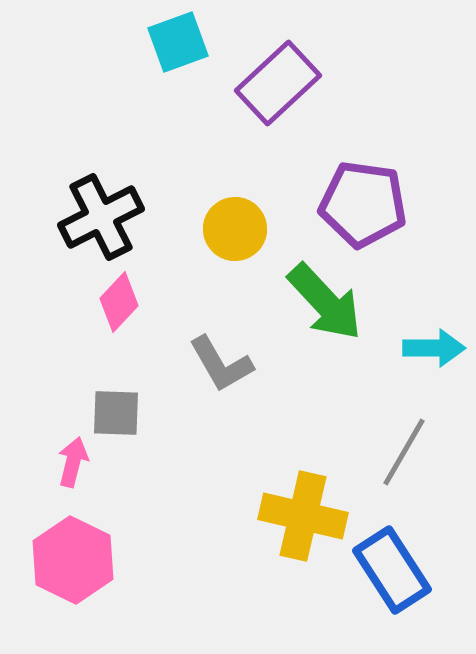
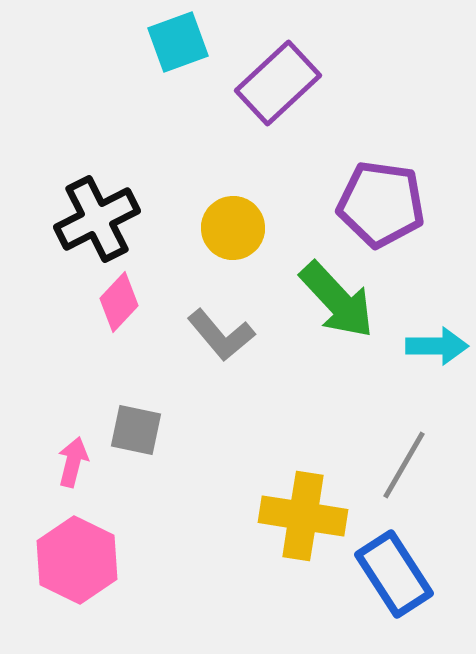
purple pentagon: moved 18 px right
black cross: moved 4 px left, 2 px down
yellow circle: moved 2 px left, 1 px up
green arrow: moved 12 px right, 2 px up
cyan arrow: moved 3 px right, 2 px up
gray L-shape: moved 29 px up; rotated 10 degrees counterclockwise
gray square: moved 20 px right, 17 px down; rotated 10 degrees clockwise
gray line: moved 13 px down
yellow cross: rotated 4 degrees counterclockwise
pink hexagon: moved 4 px right
blue rectangle: moved 2 px right, 4 px down
